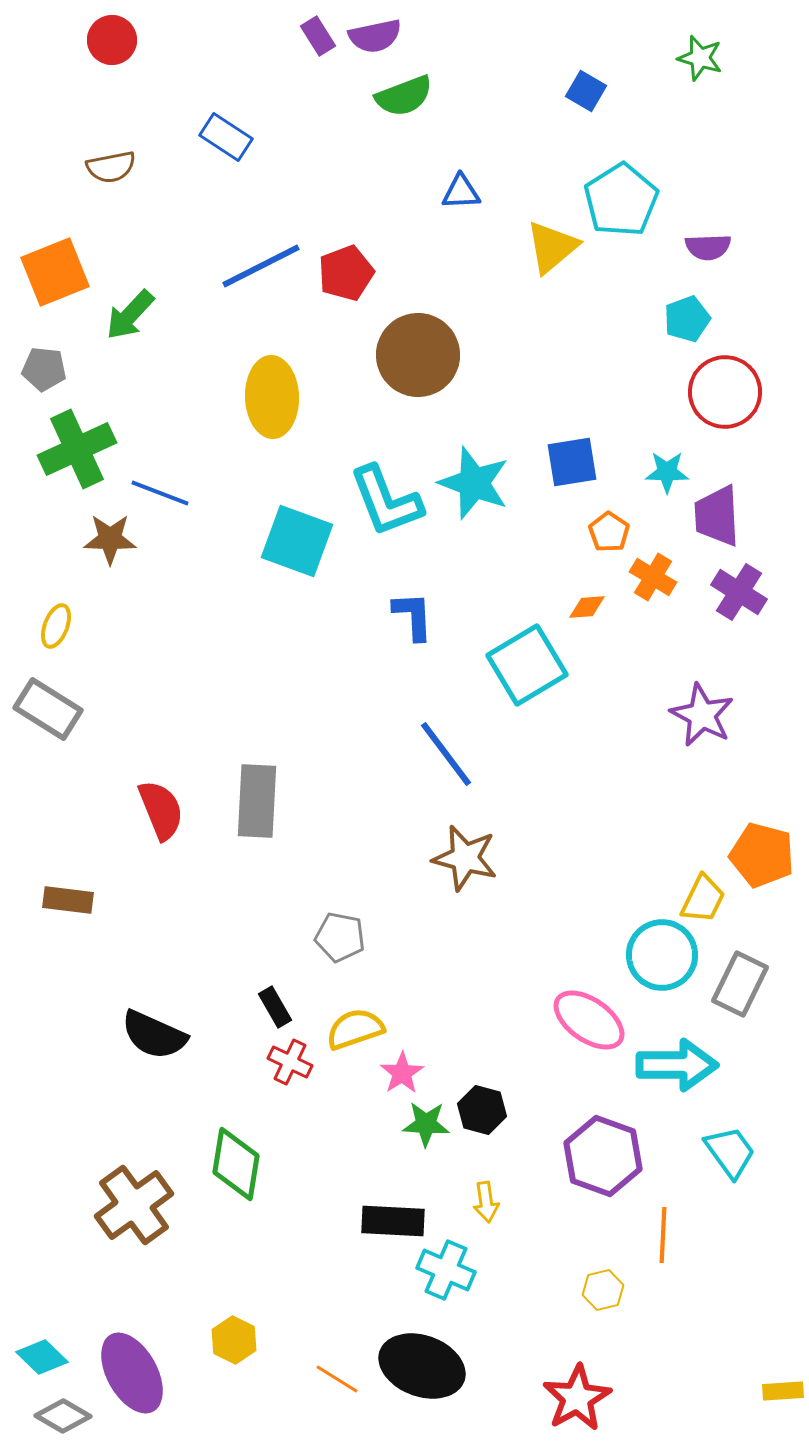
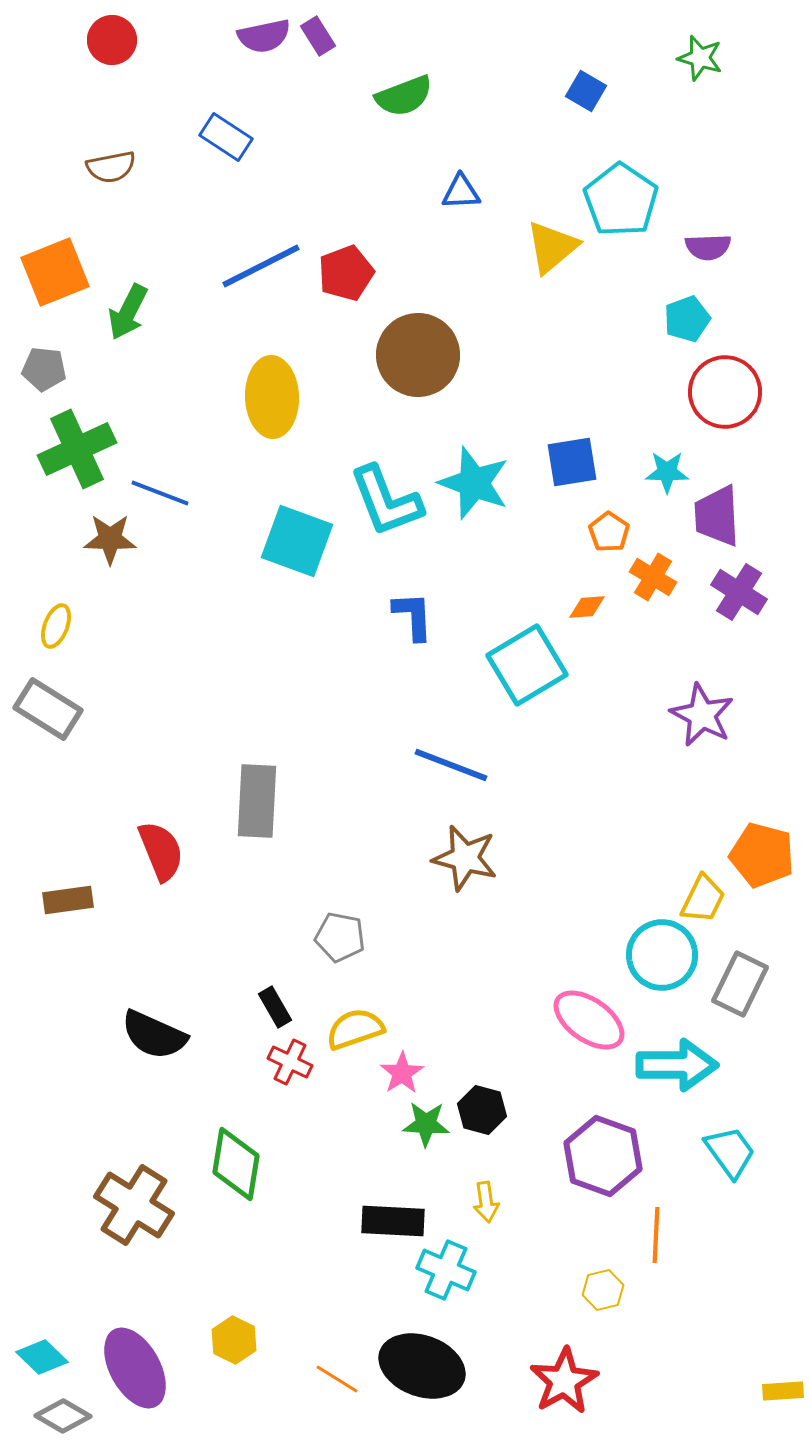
purple semicircle at (375, 36): moved 111 px left
cyan pentagon at (621, 200): rotated 6 degrees counterclockwise
green arrow at (130, 315): moved 2 px left, 3 px up; rotated 16 degrees counterclockwise
blue line at (446, 754): moved 5 px right, 11 px down; rotated 32 degrees counterclockwise
red semicircle at (161, 810): moved 41 px down
brown rectangle at (68, 900): rotated 15 degrees counterclockwise
brown cross at (134, 1205): rotated 22 degrees counterclockwise
orange line at (663, 1235): moved 7 px left
purple ellipse at (132, 1373): moved 3 px right, 5 px up
red star at (577, 1398): moved 13 px left, 17 px up
